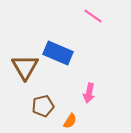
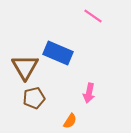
brown pentagon: moved 9 px left, 8 px up
